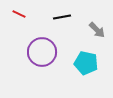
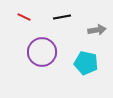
red line: moved 5 px right, 3 px down
gray arrow: rotated 54 degrees counterclockwise
